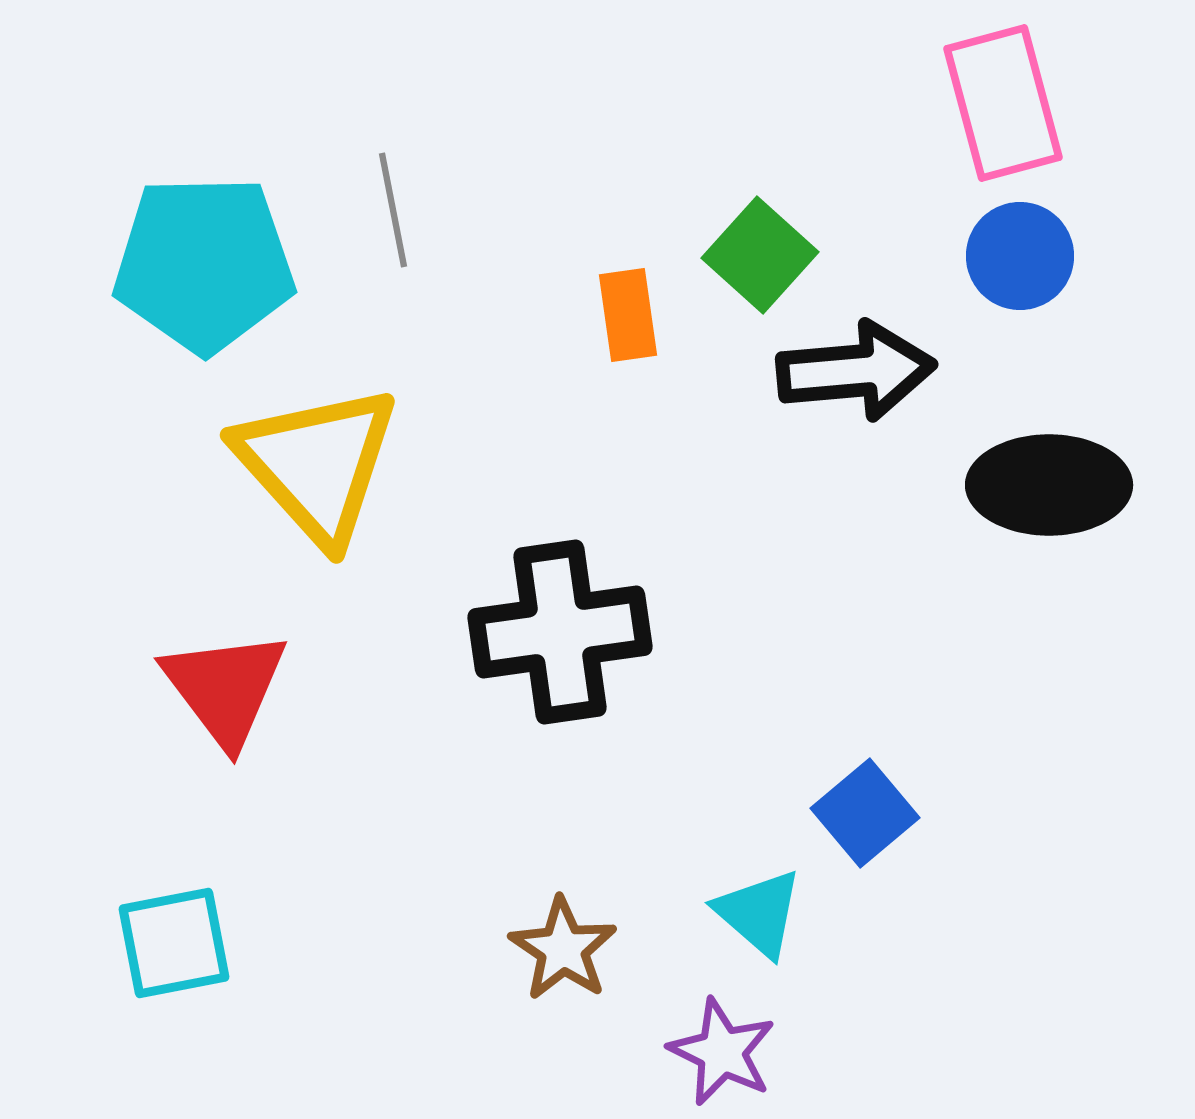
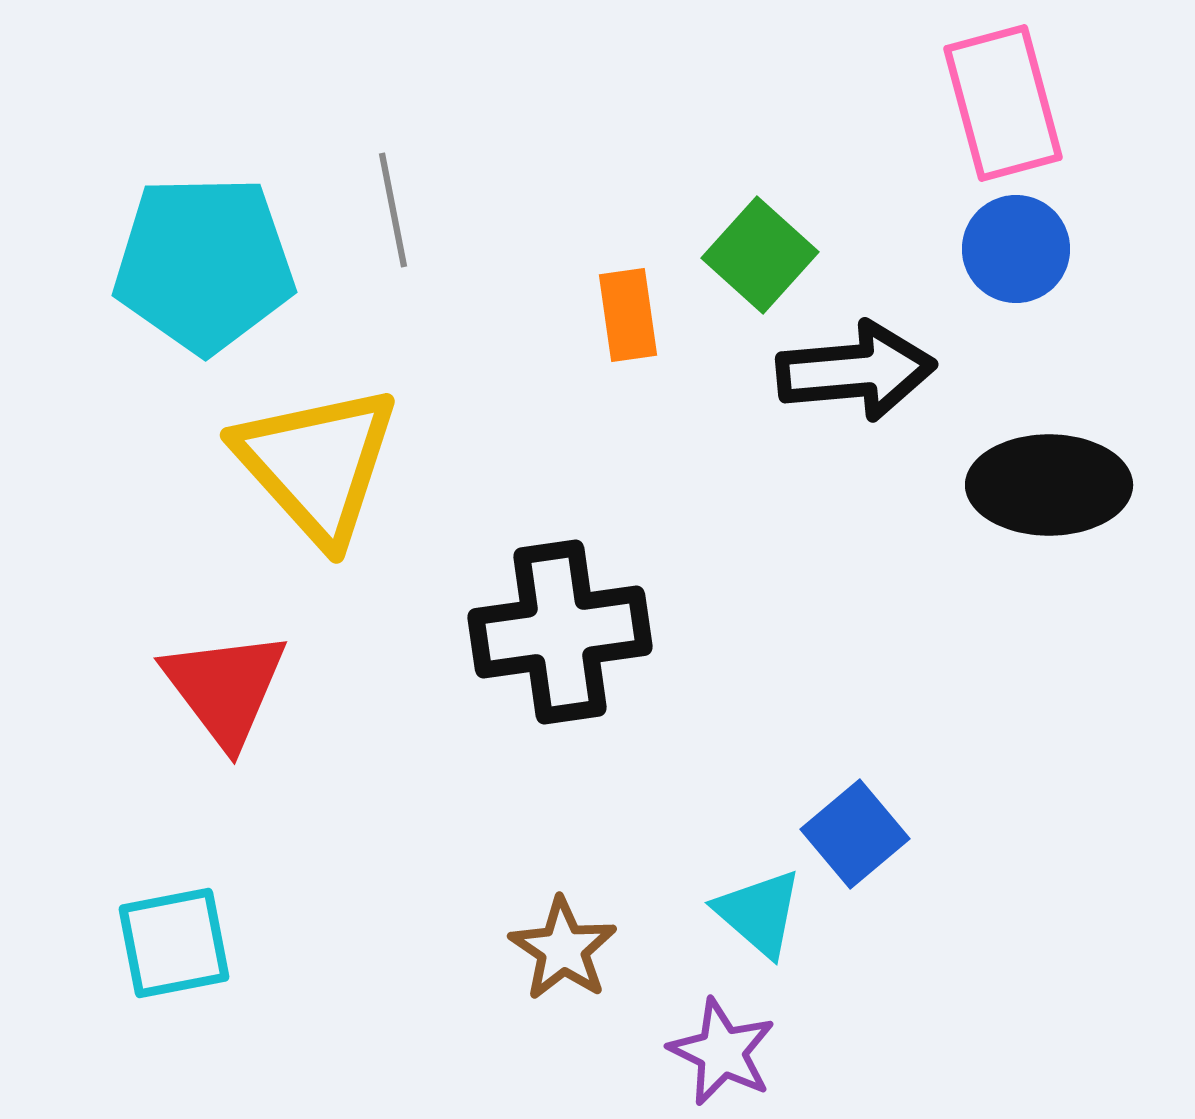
blue circle: moved 4 px left, 7 px up
blue square: moved 10 px left, 21 px down
